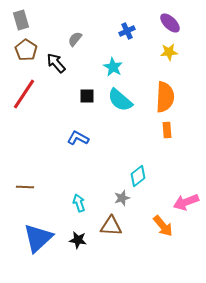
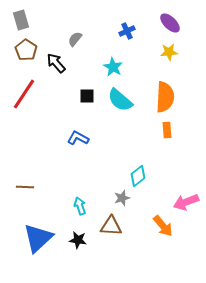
cyan arrow: moved 1 px right, 3 px down
